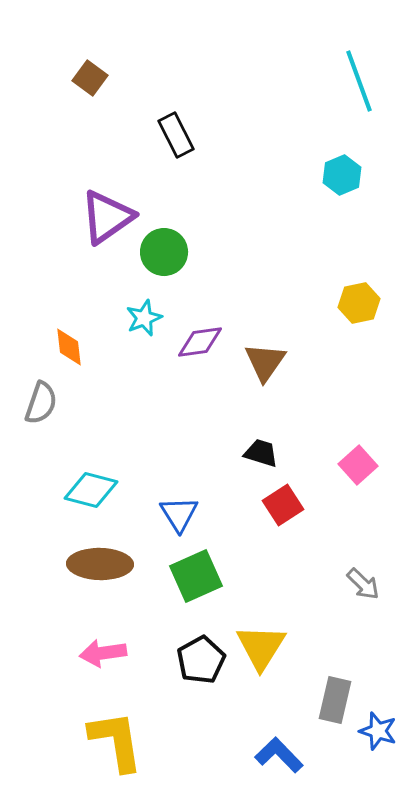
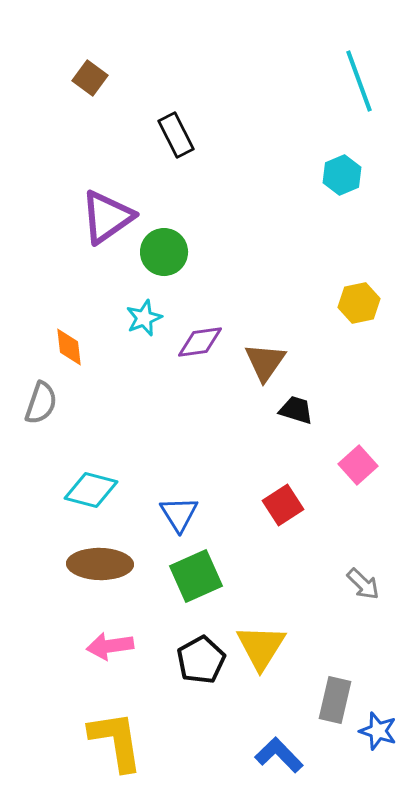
black trapezoid: moved 35 px right, 43 px up
pink arrow: moved 7 px right, 7 px up
